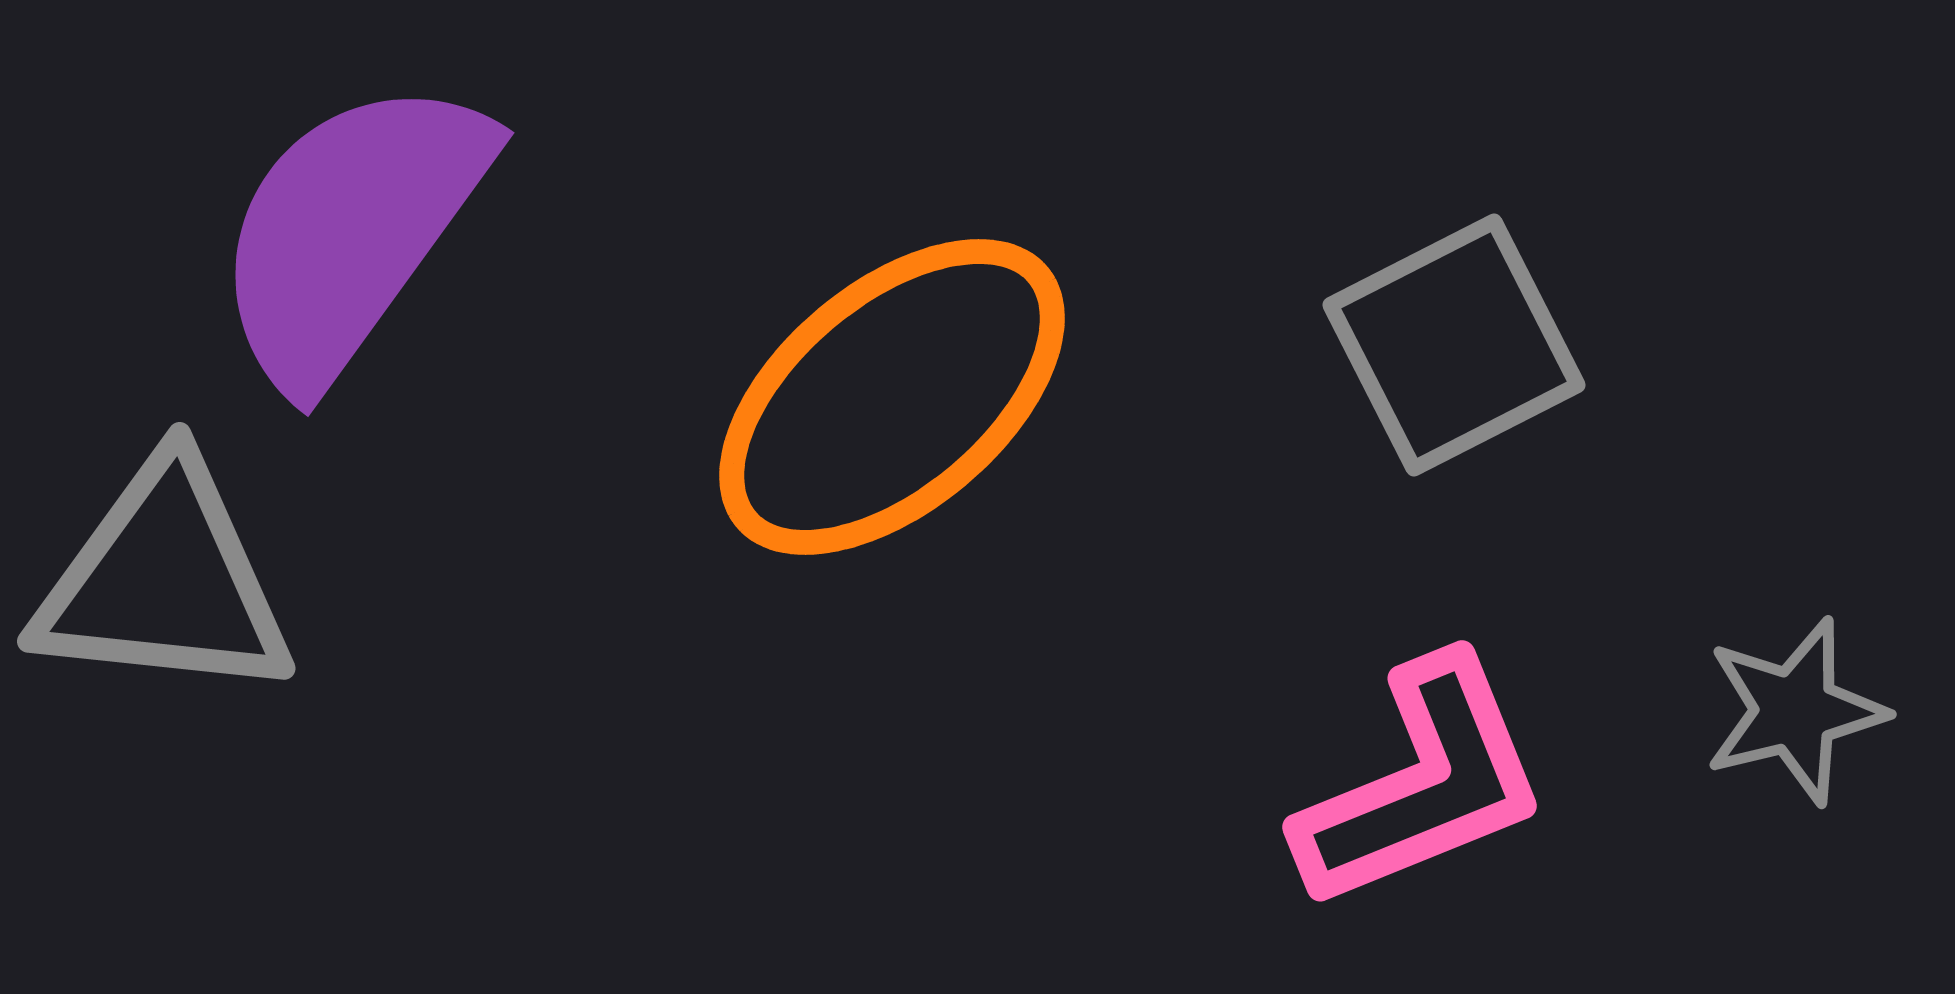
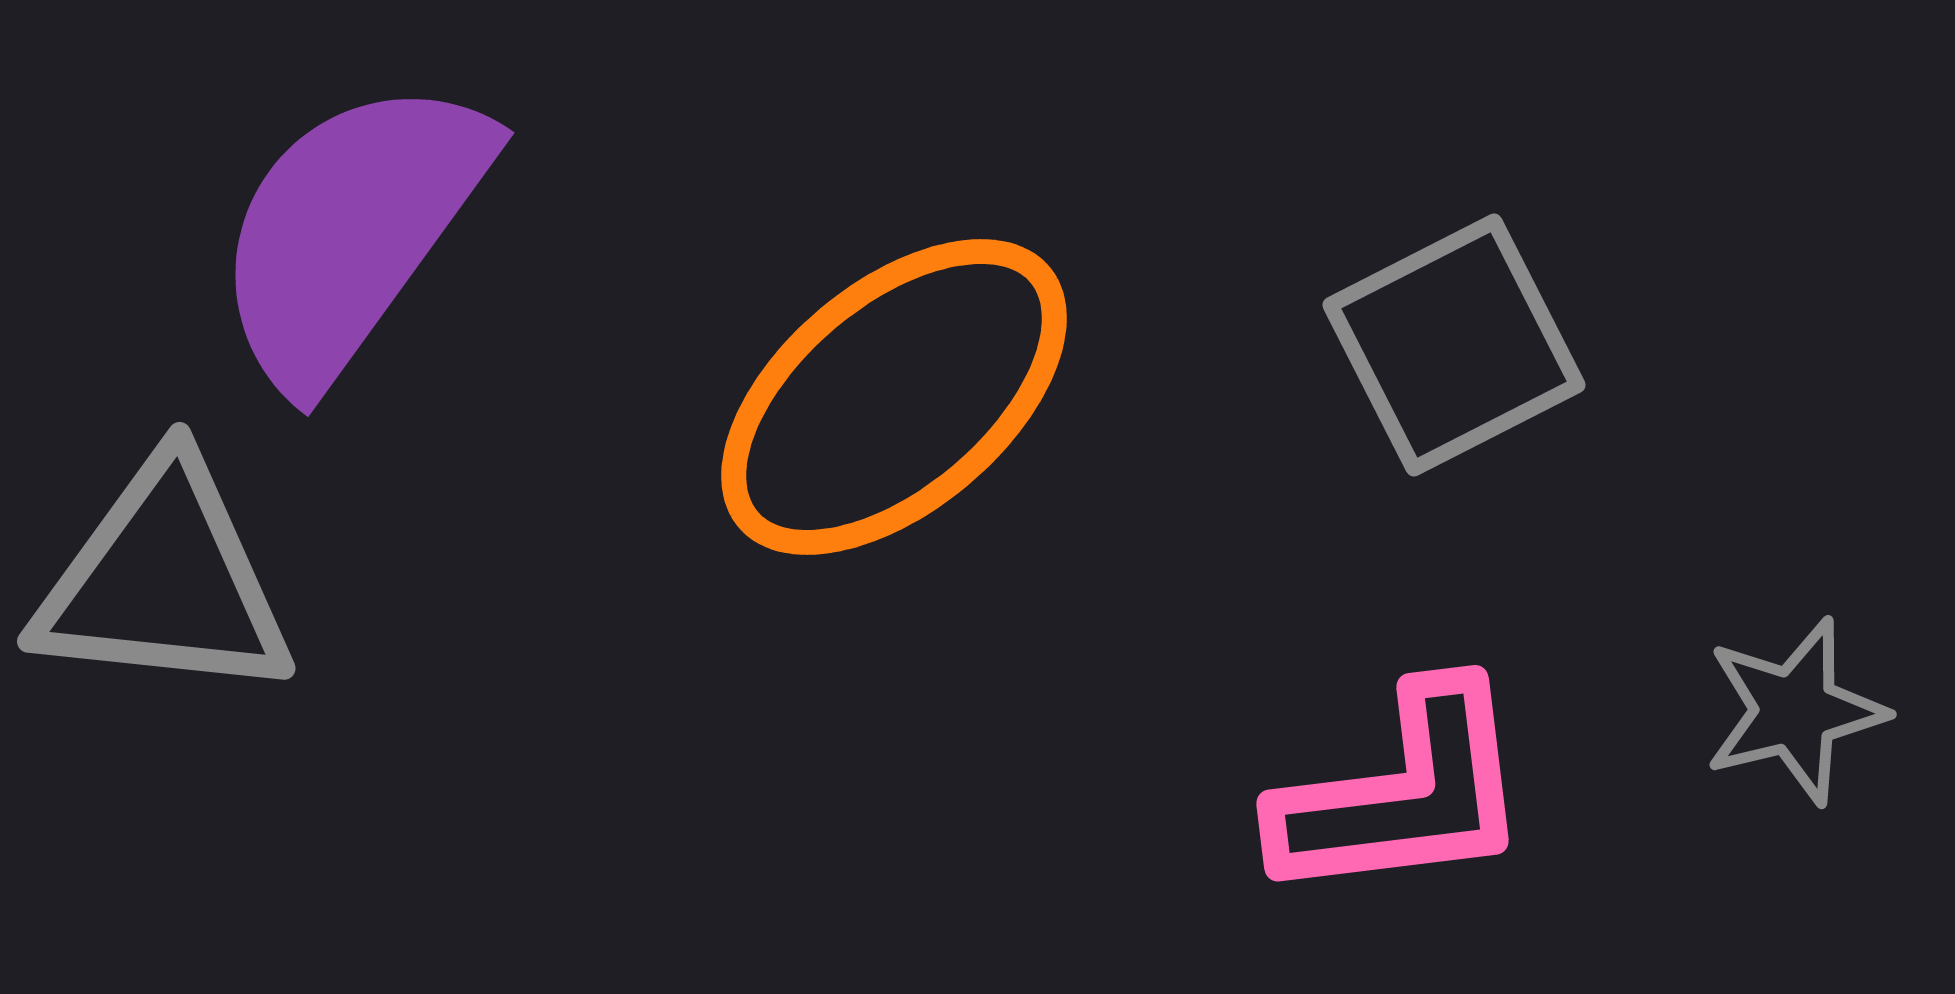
orange ellipse: moved 2 px right
pink L-shape: moved 19 px left, 10 px down; rotated 15 degrees clockwise
